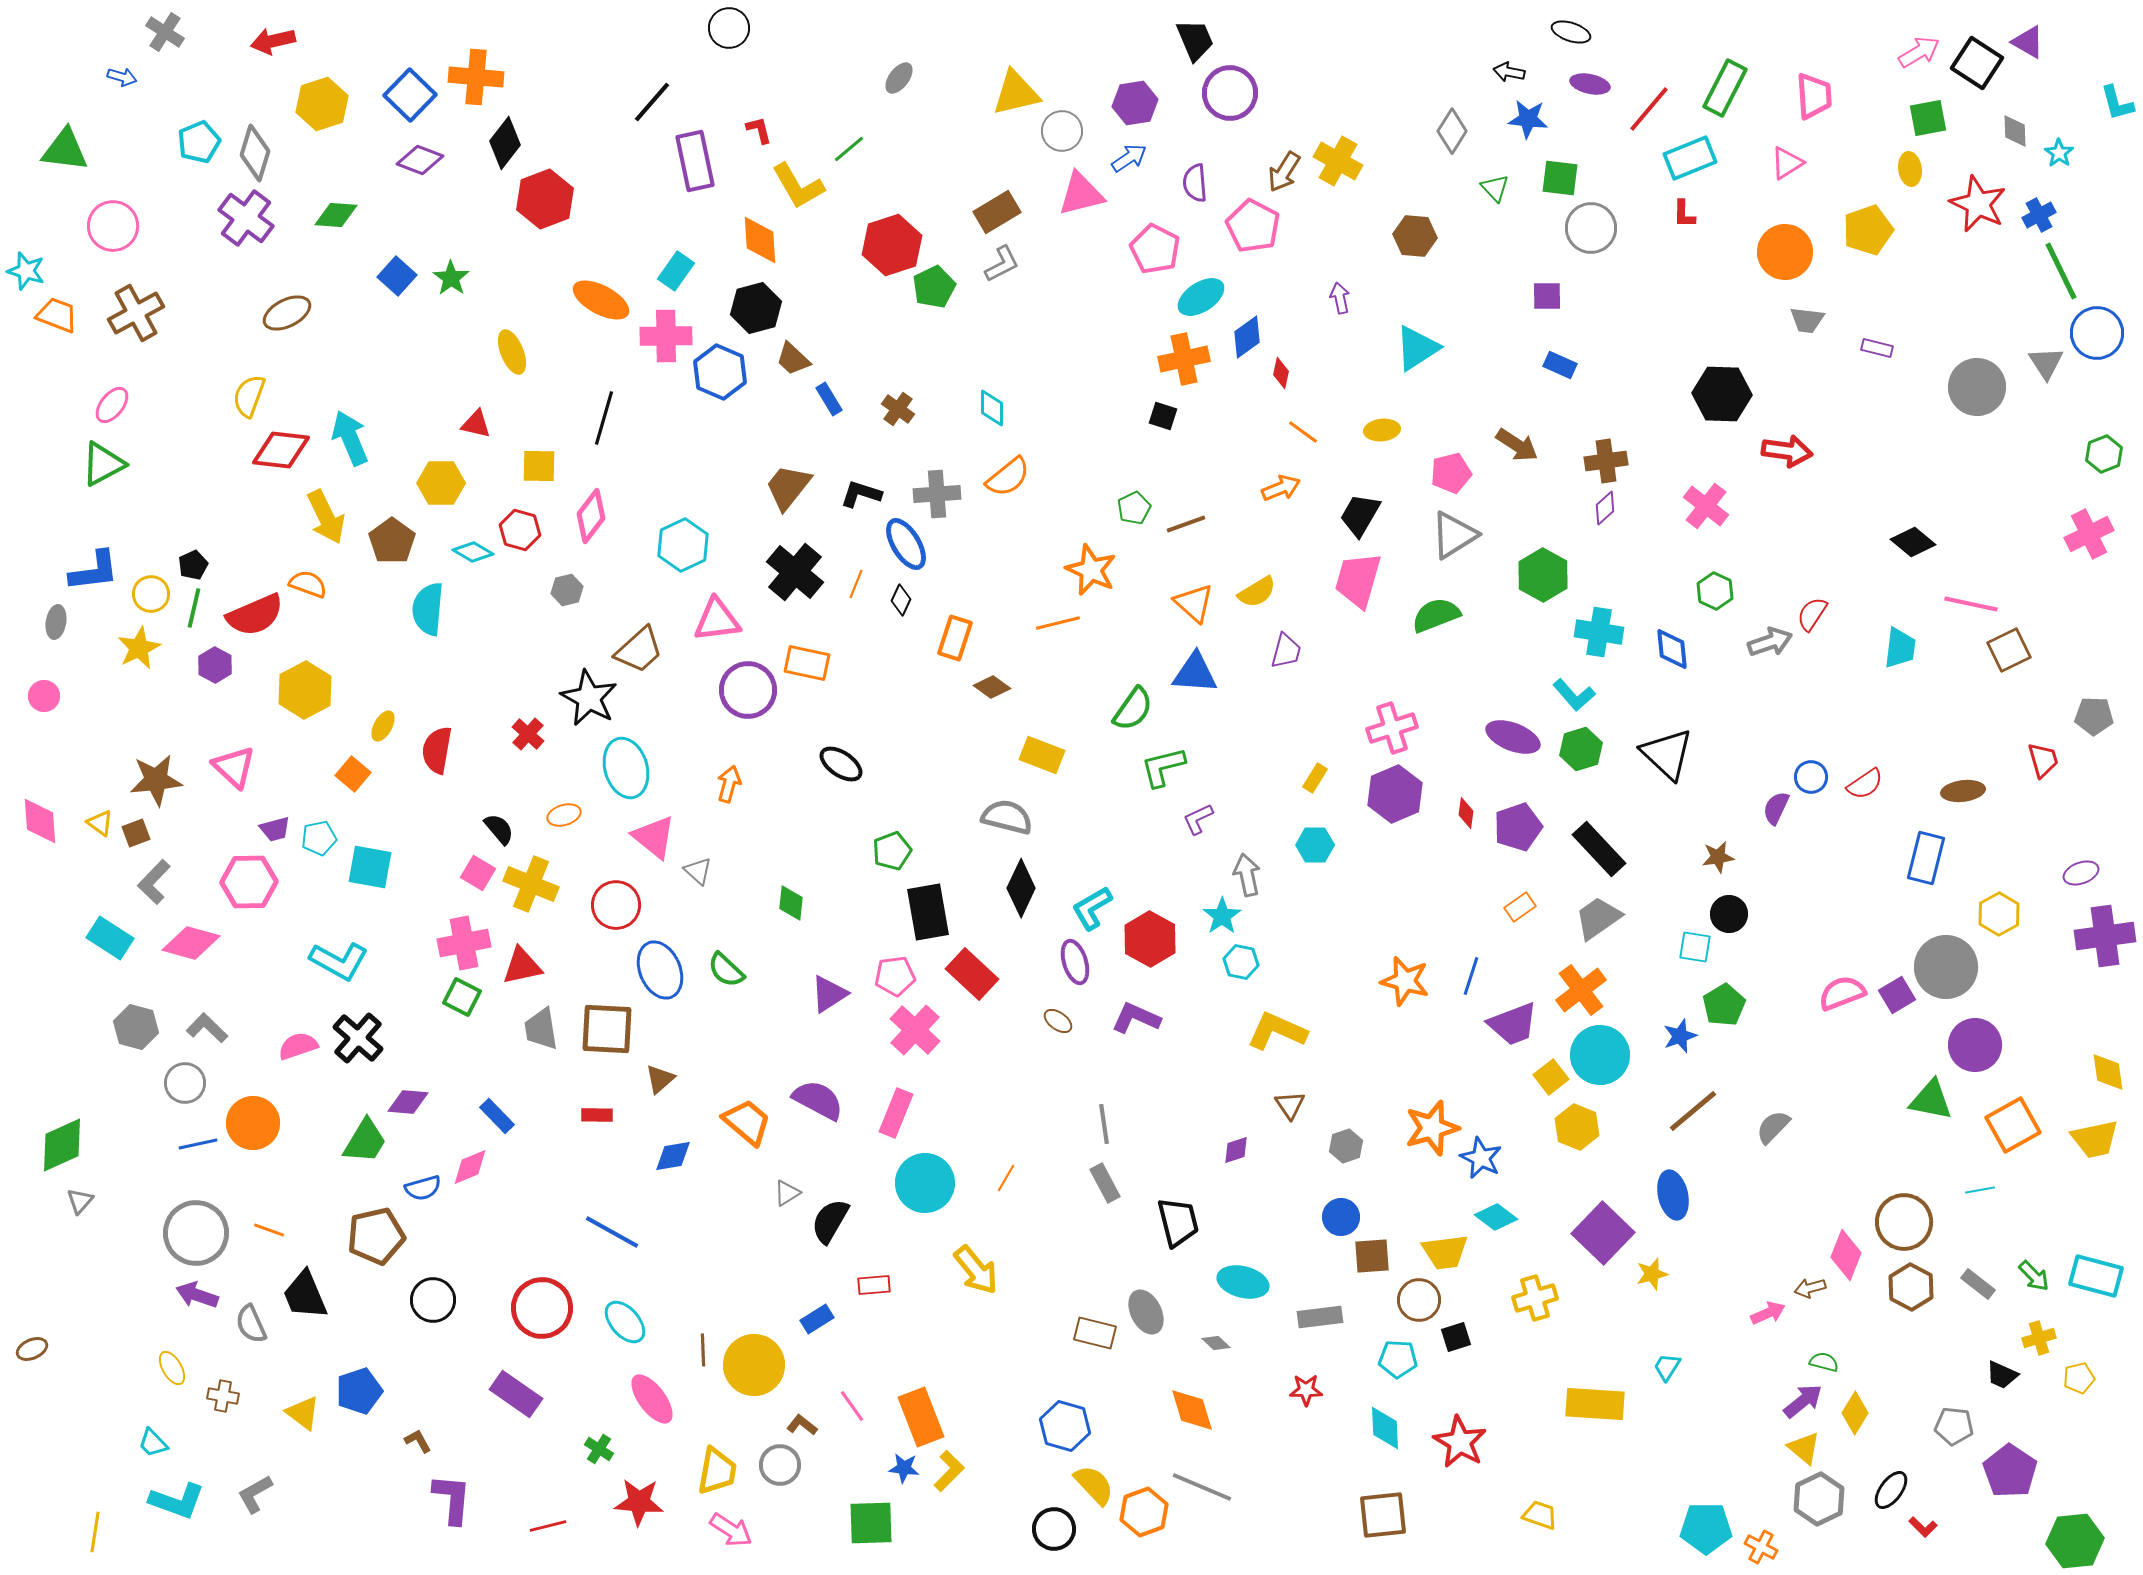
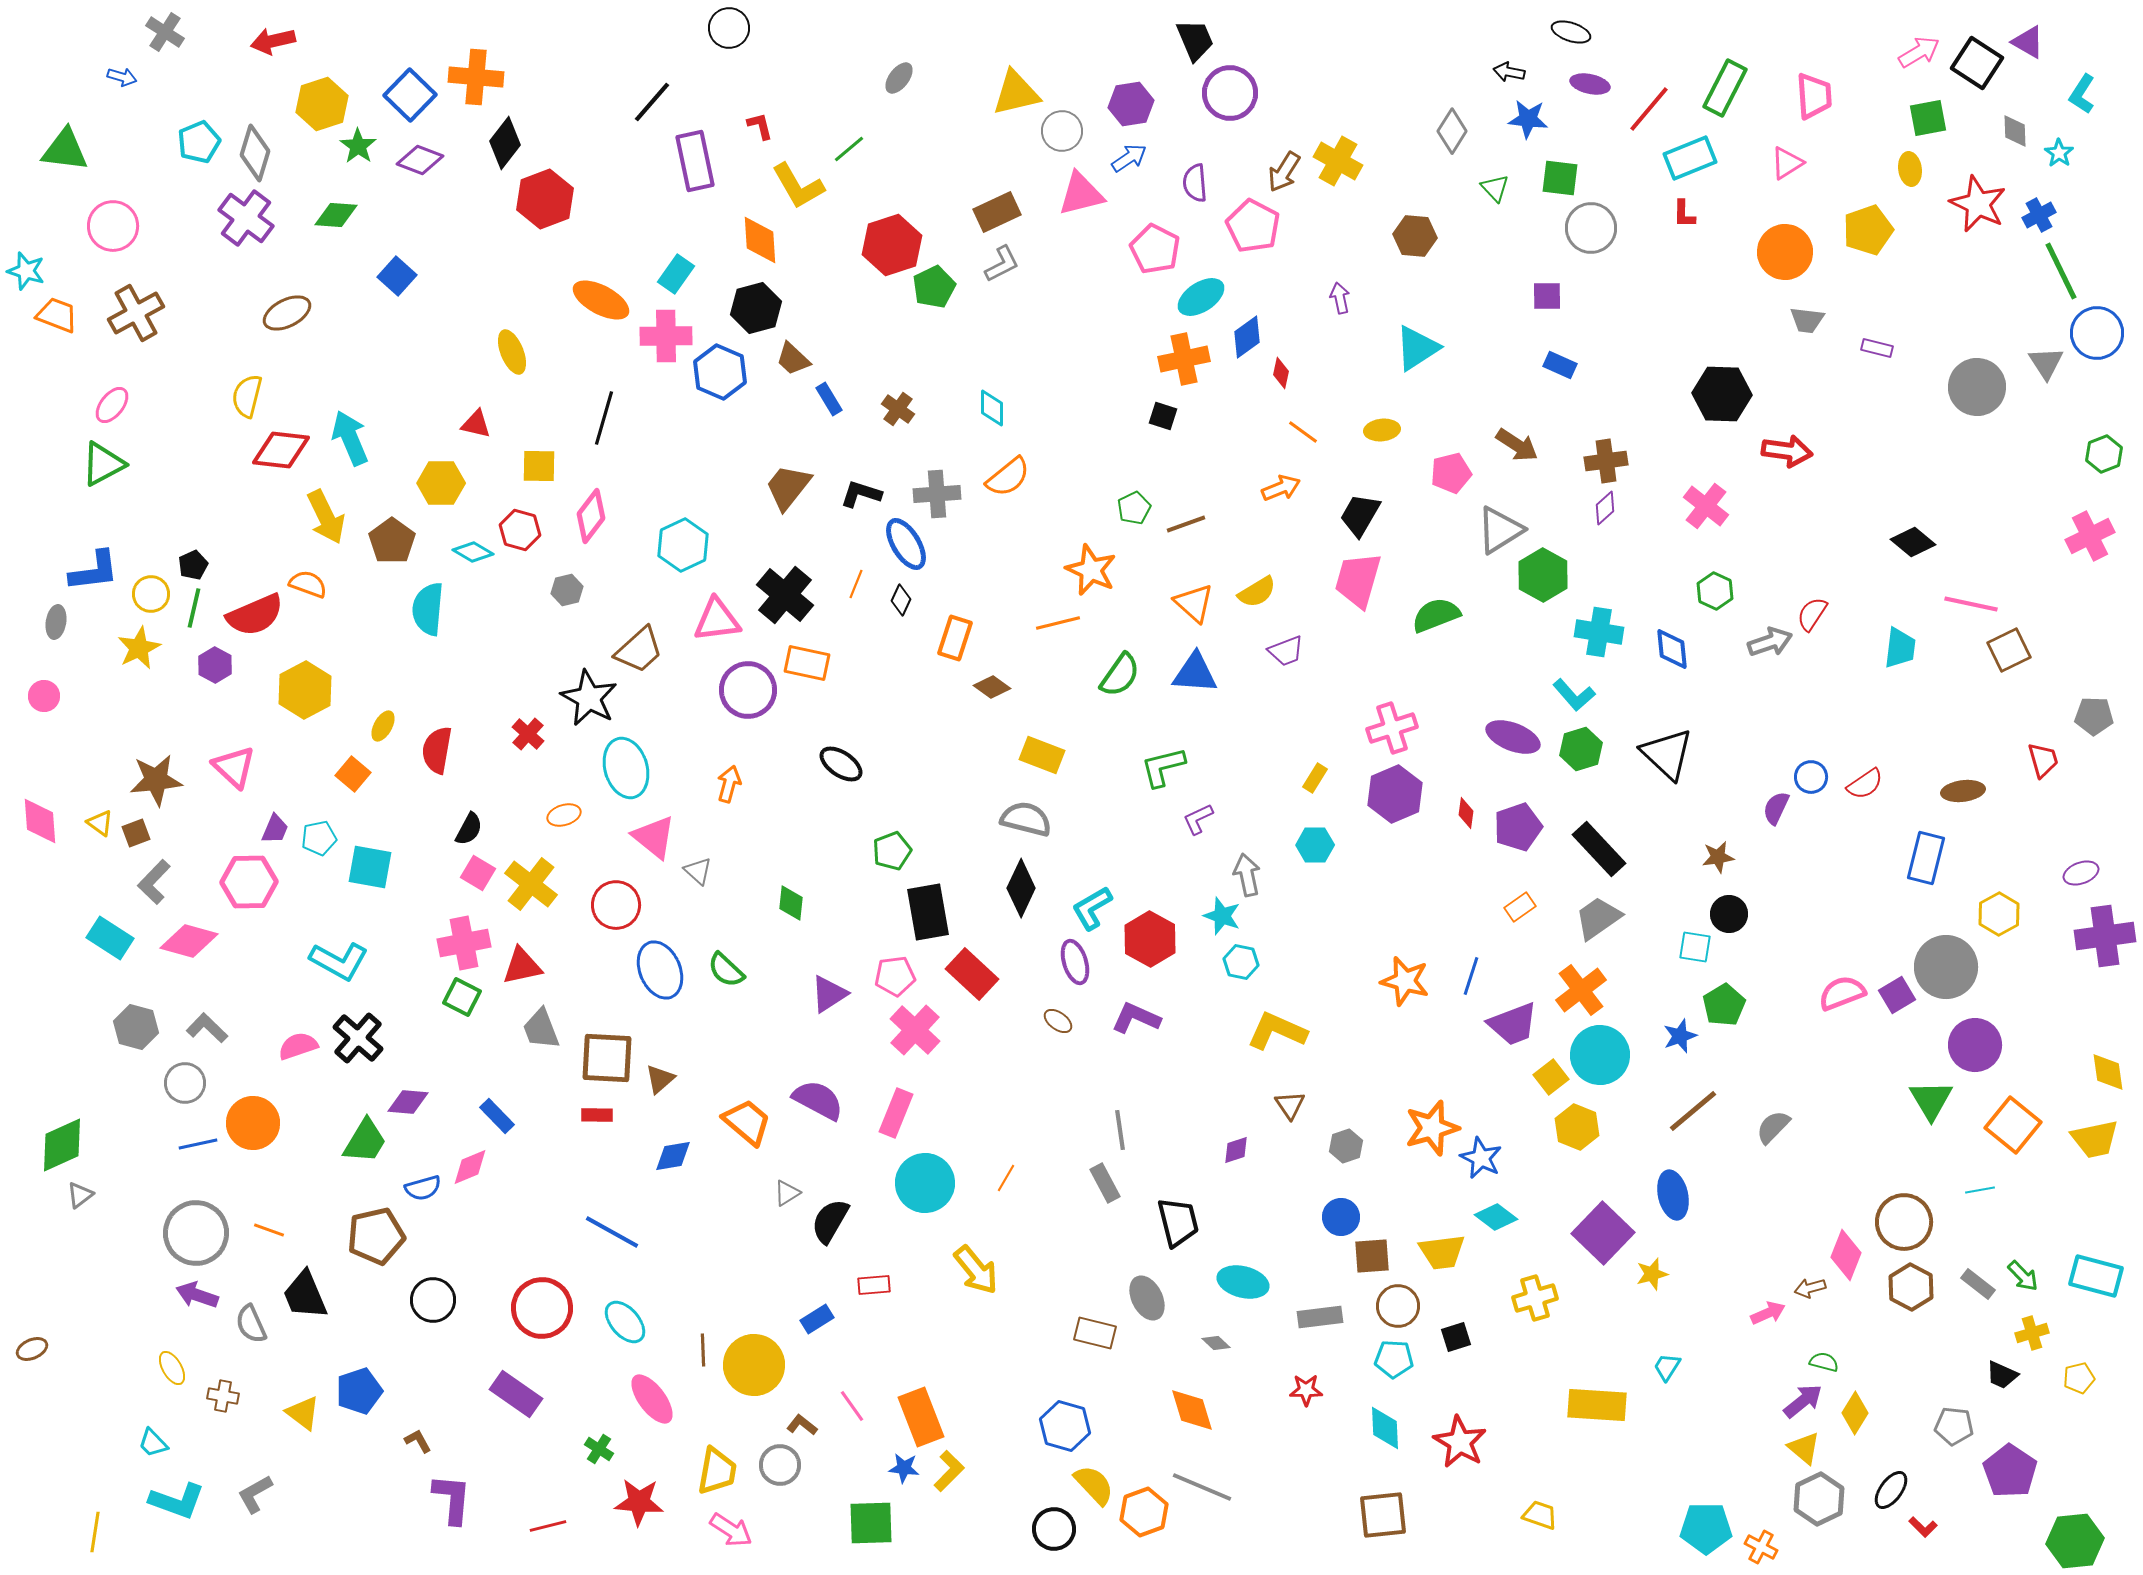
purple hexagon at (1135, 103): moved 4 px left, 1 px down
cyan L-shape at (2117, 103): moved 35 px left, 9 px up; rotated 48 degrees clockwise
red L-shape at (759, 130): moved 1 px right, 4 px up
brown rectangle at (997, 212): rotated 6 degrees clockwise
cyan rectangle at (676, 271): moved 3 px down
green star at (451, 278): moved 93 px left, 132 px up
yellow semicircle at (249, 396): moved 2 px left; rotated 6 degrees counterclockwise
pink cross at (2089, 534): moved 1 px right, 2 px down
gray triangle at (1454, 535): moved 46 px right, 5 px up
black cross at (795, 572): moved 10 px left, 23 px down
purple trapezoid at (1286, 651): rotated 54 degrees clockwise
green semicircle at (1133, 709): moved 13 px left, 34 px up
gray semicircle at (1007, 817): moved 19 px right, 2 px down
purple trapezoid at (275, 829): rotated 52 degrees counterclockwise
black semicircle at (499, 829): moved 30 px left; rotated 68 degrees clockwise
yellow cross at (531, 884): rotated 16 degrees clockwise
cyan star at (1222, 916): rotated 18 degrees counterclockwise
pink diamond at (191, 943): moved 2 px left, 2 px up
gray trapezoid at (541, 1029): rotated 12 degrees counterclockwise
brown square at (607, 1029): moved 29 px down
green triangle at (1931, 1100): rotated 48 degrees clockwise
gray line at (1104, 1124): moved 16 px right, 6 px down
orange square at (2013, 1125): rotated 22 degrees counterclockwise
gray triangle at (80, 1201): moved 6 px up; rotated 12 degrees clockwise
yellow trapezoid at (1445, 1252): moved 3 px left
green arrow at (2034, 1276): moved 11 px left
brown circle at (1419, 1300): moved 21 px left, 6 px down
gray ellipse at (1146, 1312): moved 1 px right, 14 px up
yellow cross at (2039, 1338): moved 7 px left, 5 px up
cyan pentagon at (1398, 1359): moved 4 px left
yellow rectangle at (1595, 1404): moved 2 px right, 1 px down
